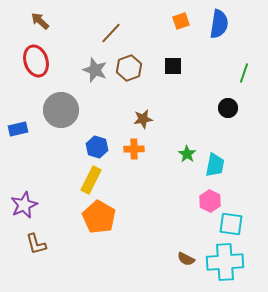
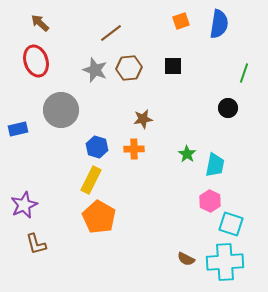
brown arrow: moved 2 px down
brown line: rotated 10 degrees clockwise
brown hexagon: rotated 15 degrees clockwise
cyan square: rotated 10 degrees clockwise
